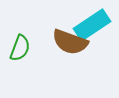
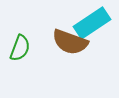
cyan rectangle: moved 2 px up
